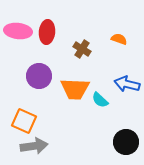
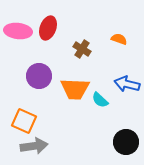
red ellipse: moved 1 px right, 4 px up; rotated 15 degrees clockwise
